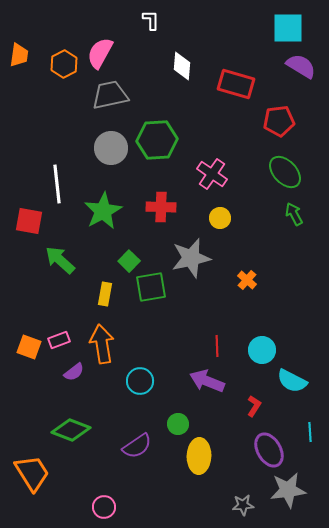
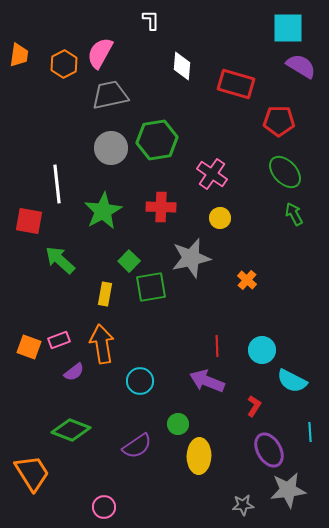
red pentagon at (279, 121): rotated 8 degrees clockwise
green hexagon at (157, 140): rotated 6 degrees counterclockwise
